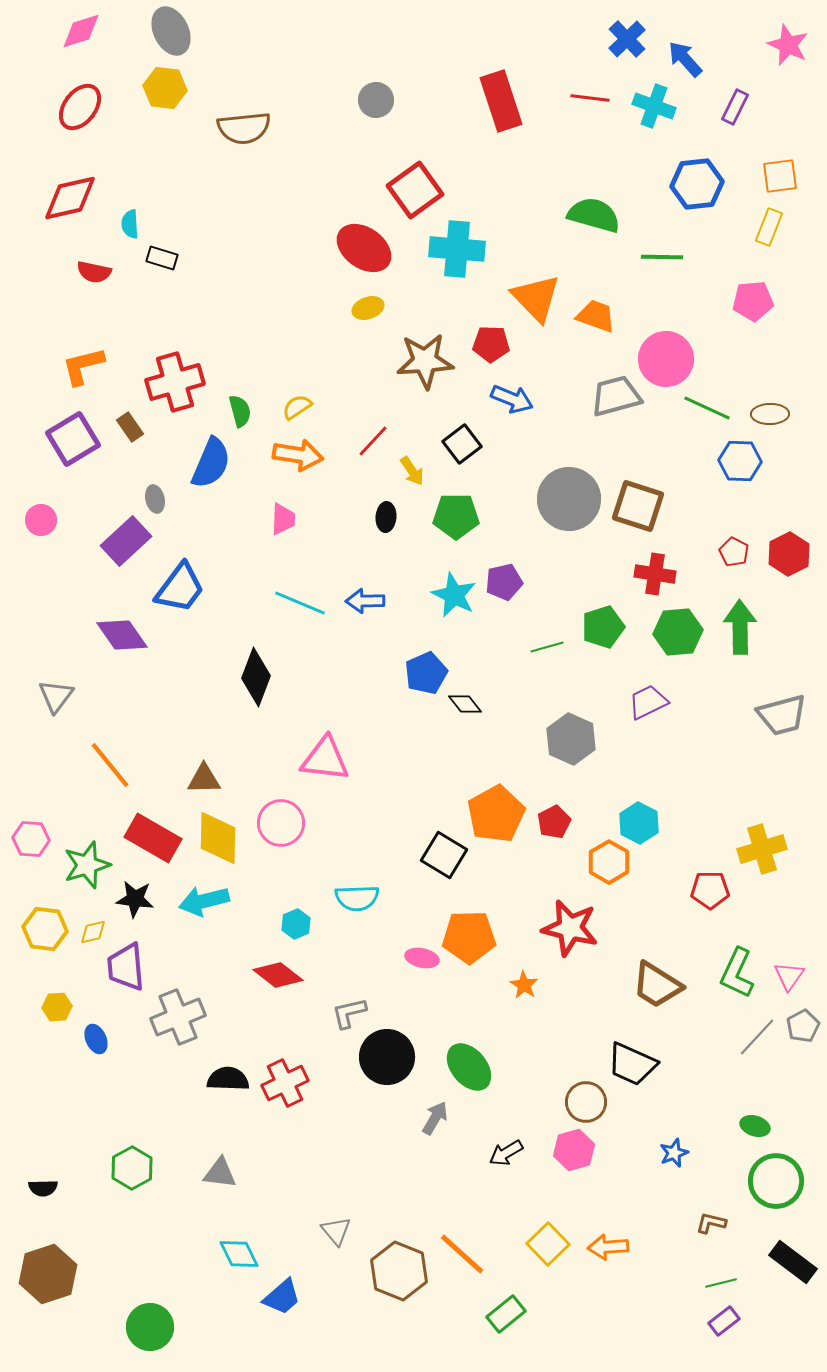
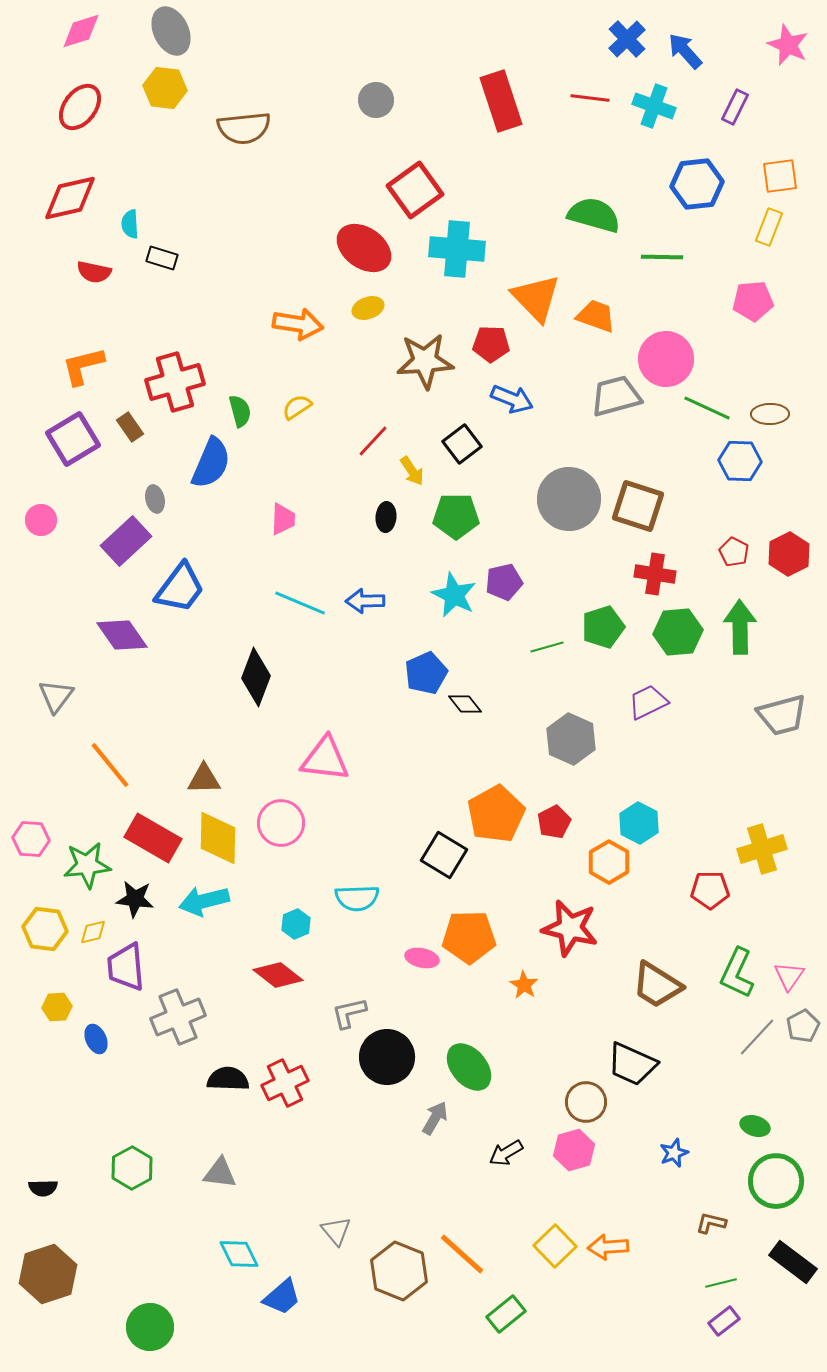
blue arrow at (685, 59): moved 8 px up
orange arrow at (298, 455): moved 131 px up
green star at (87, 865): rotated 12 degrees clockwise
yellow square at (548, 1244): moved 7 px right, 2 px down
